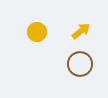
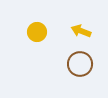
yellow arrow: rotated 120 degrees counterclockwise
